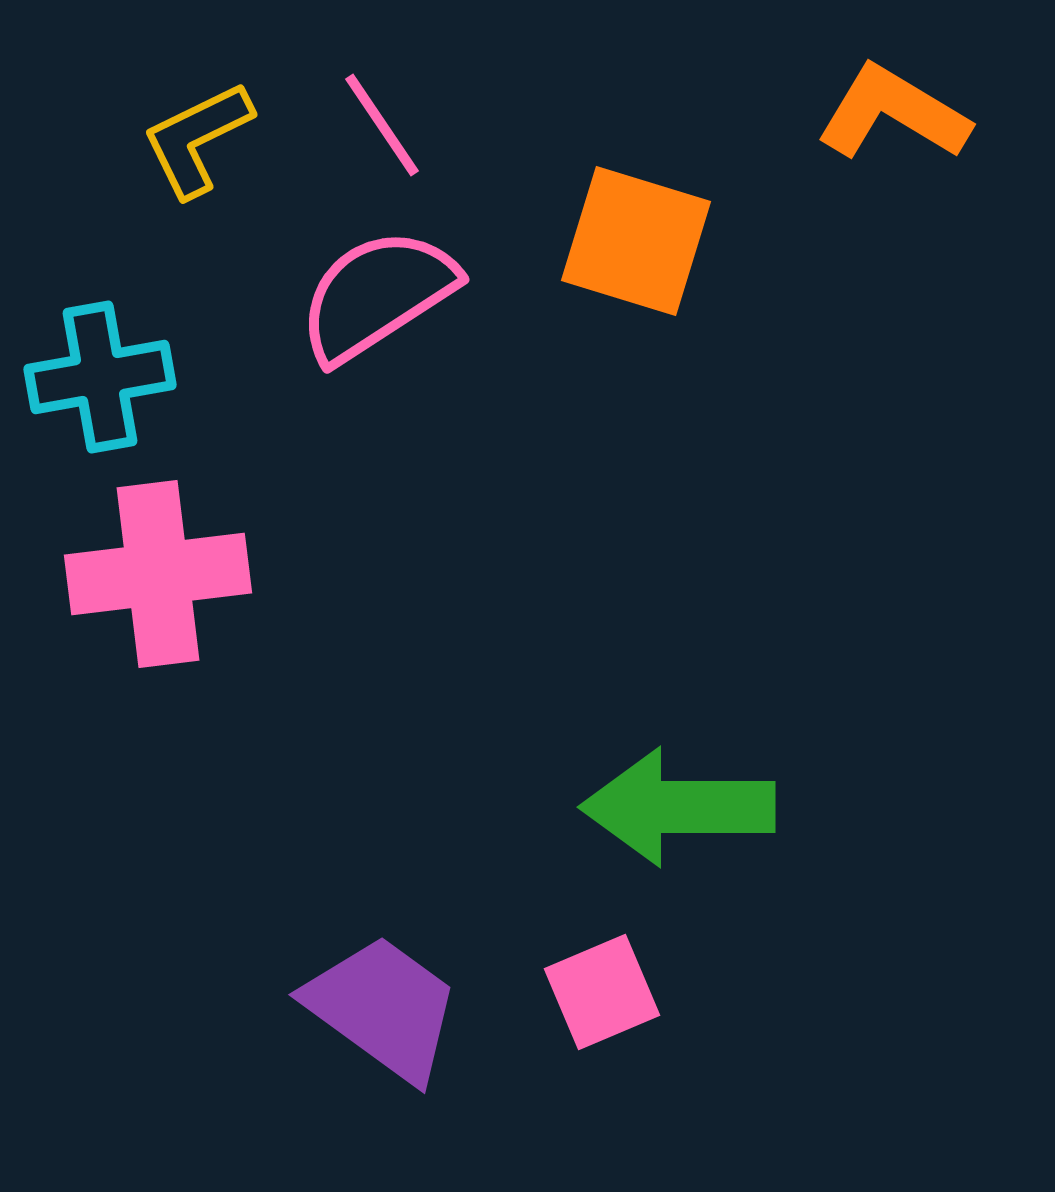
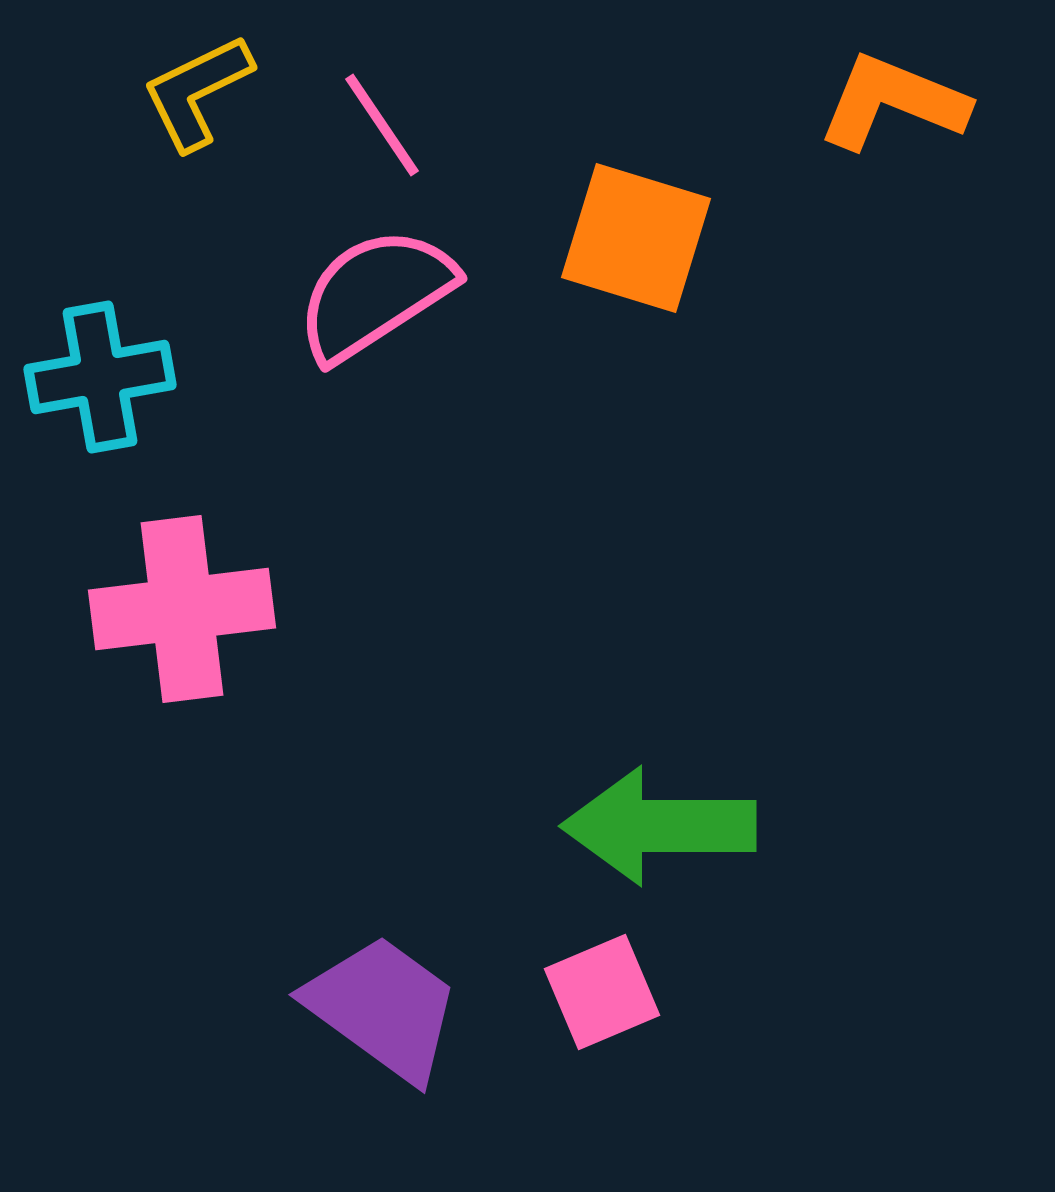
orange L-shape: moved 11 px up; rotated 9 degrees counterclockwise
yellow L-shape: moved 47 px up
orange square: moved 3 px up
pink semicircle: moved 2 px left, 1 px up
pink cross: moved 24 px right, 35 px down
green arrow: moved 19 px left, 19 px down
